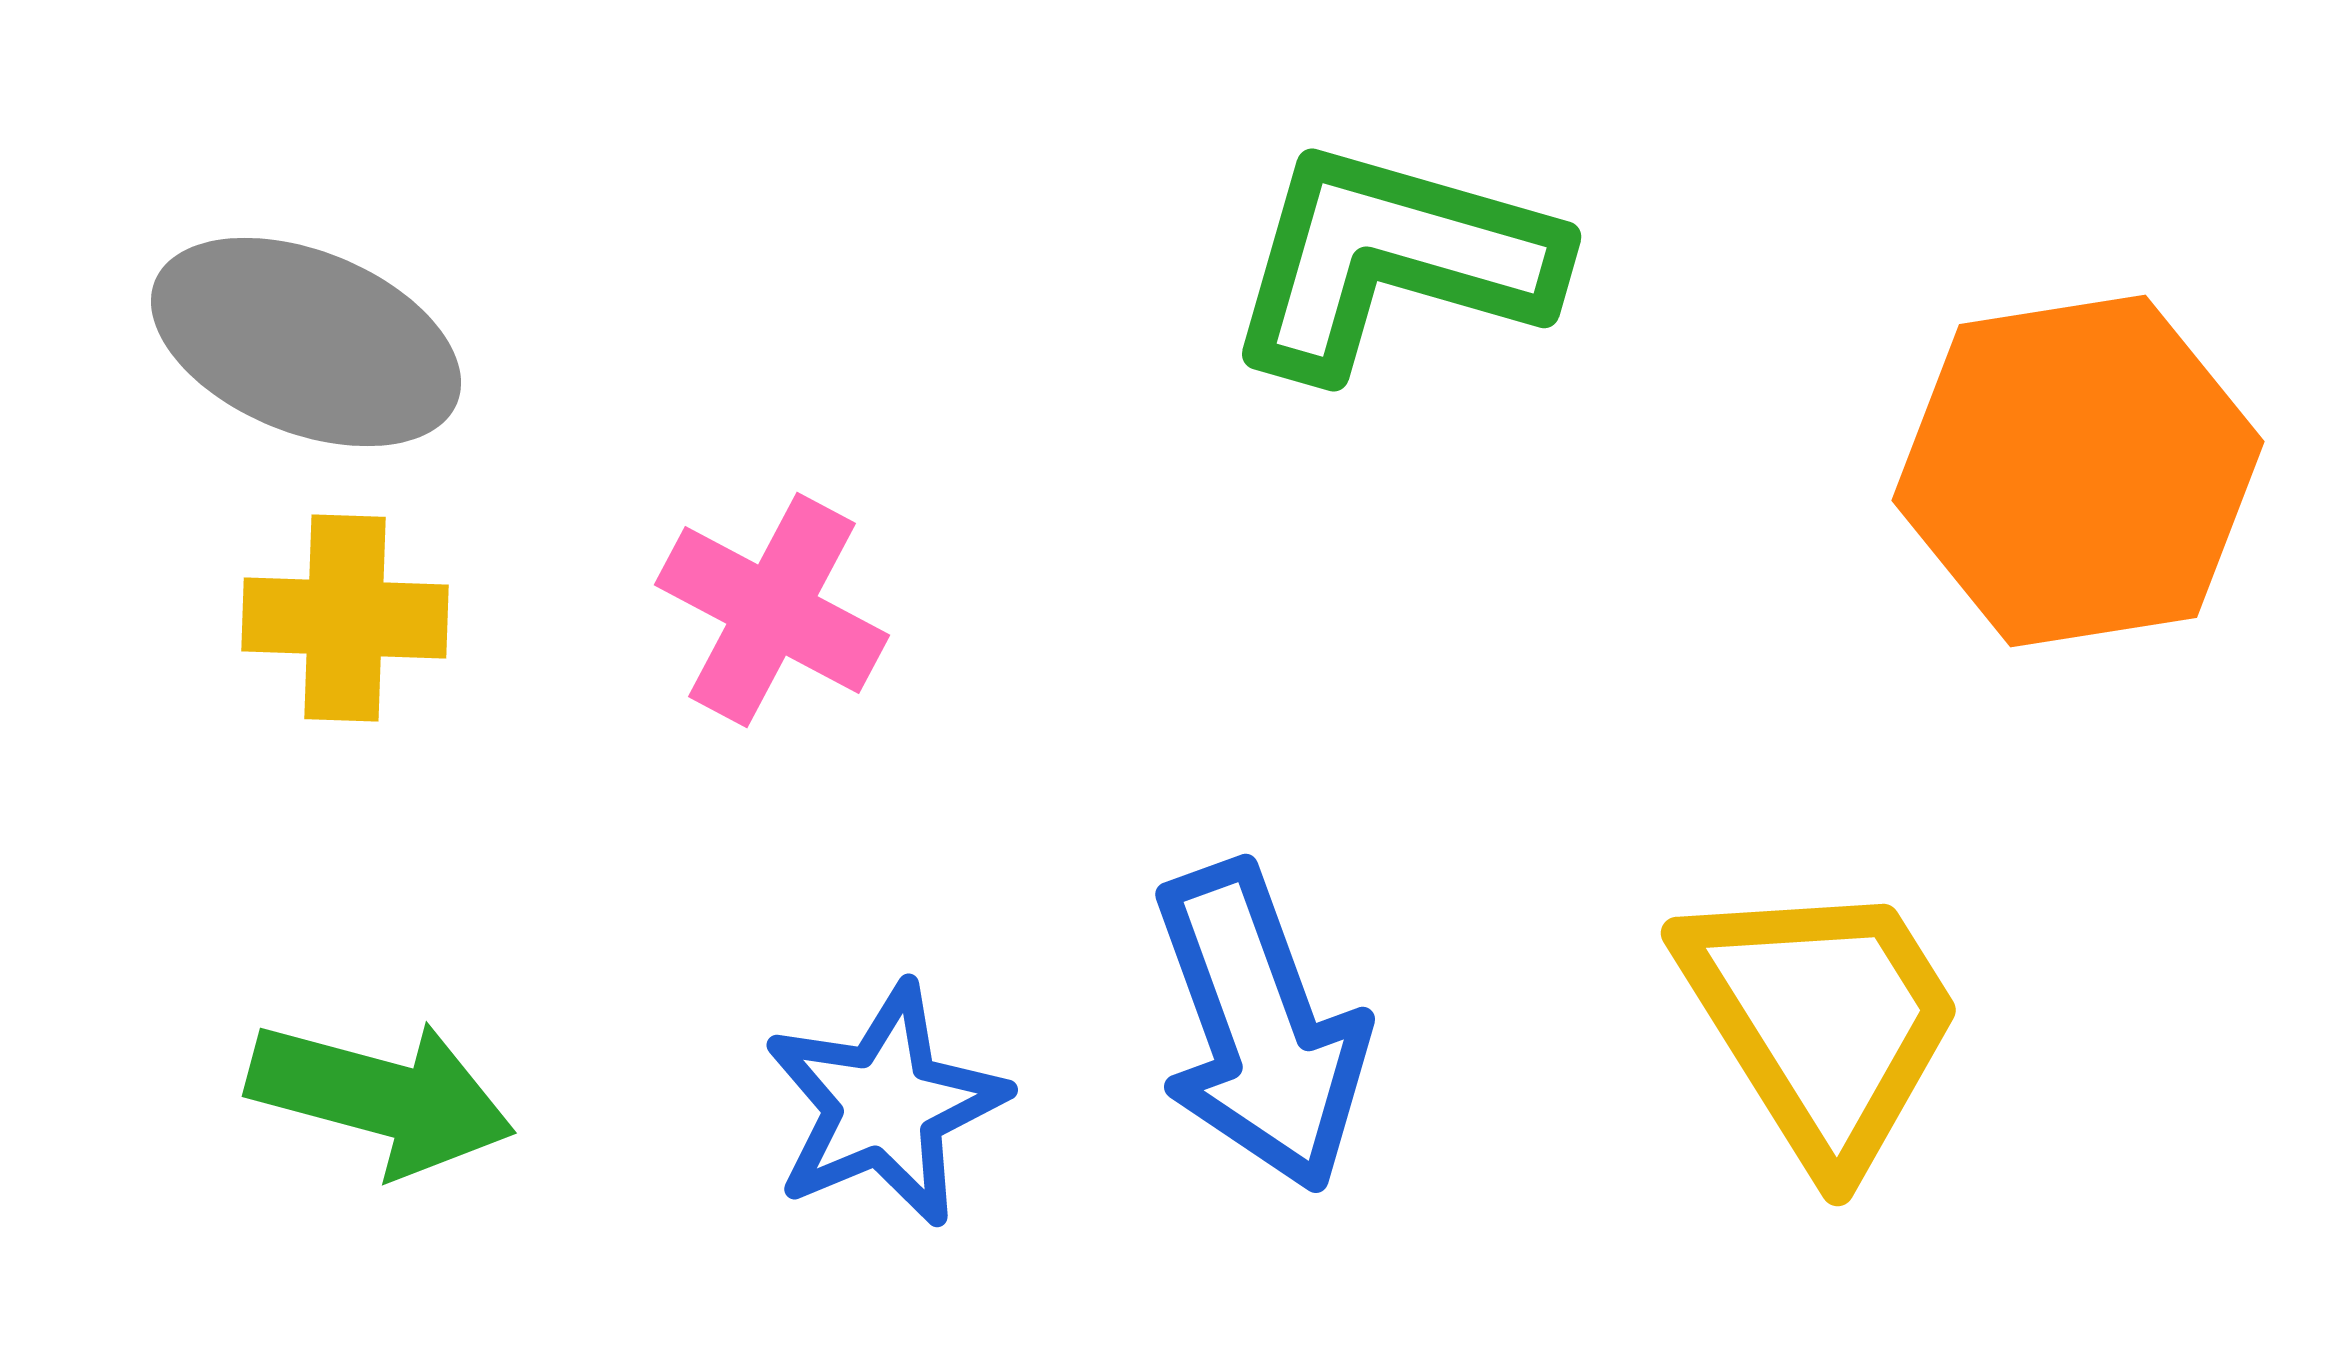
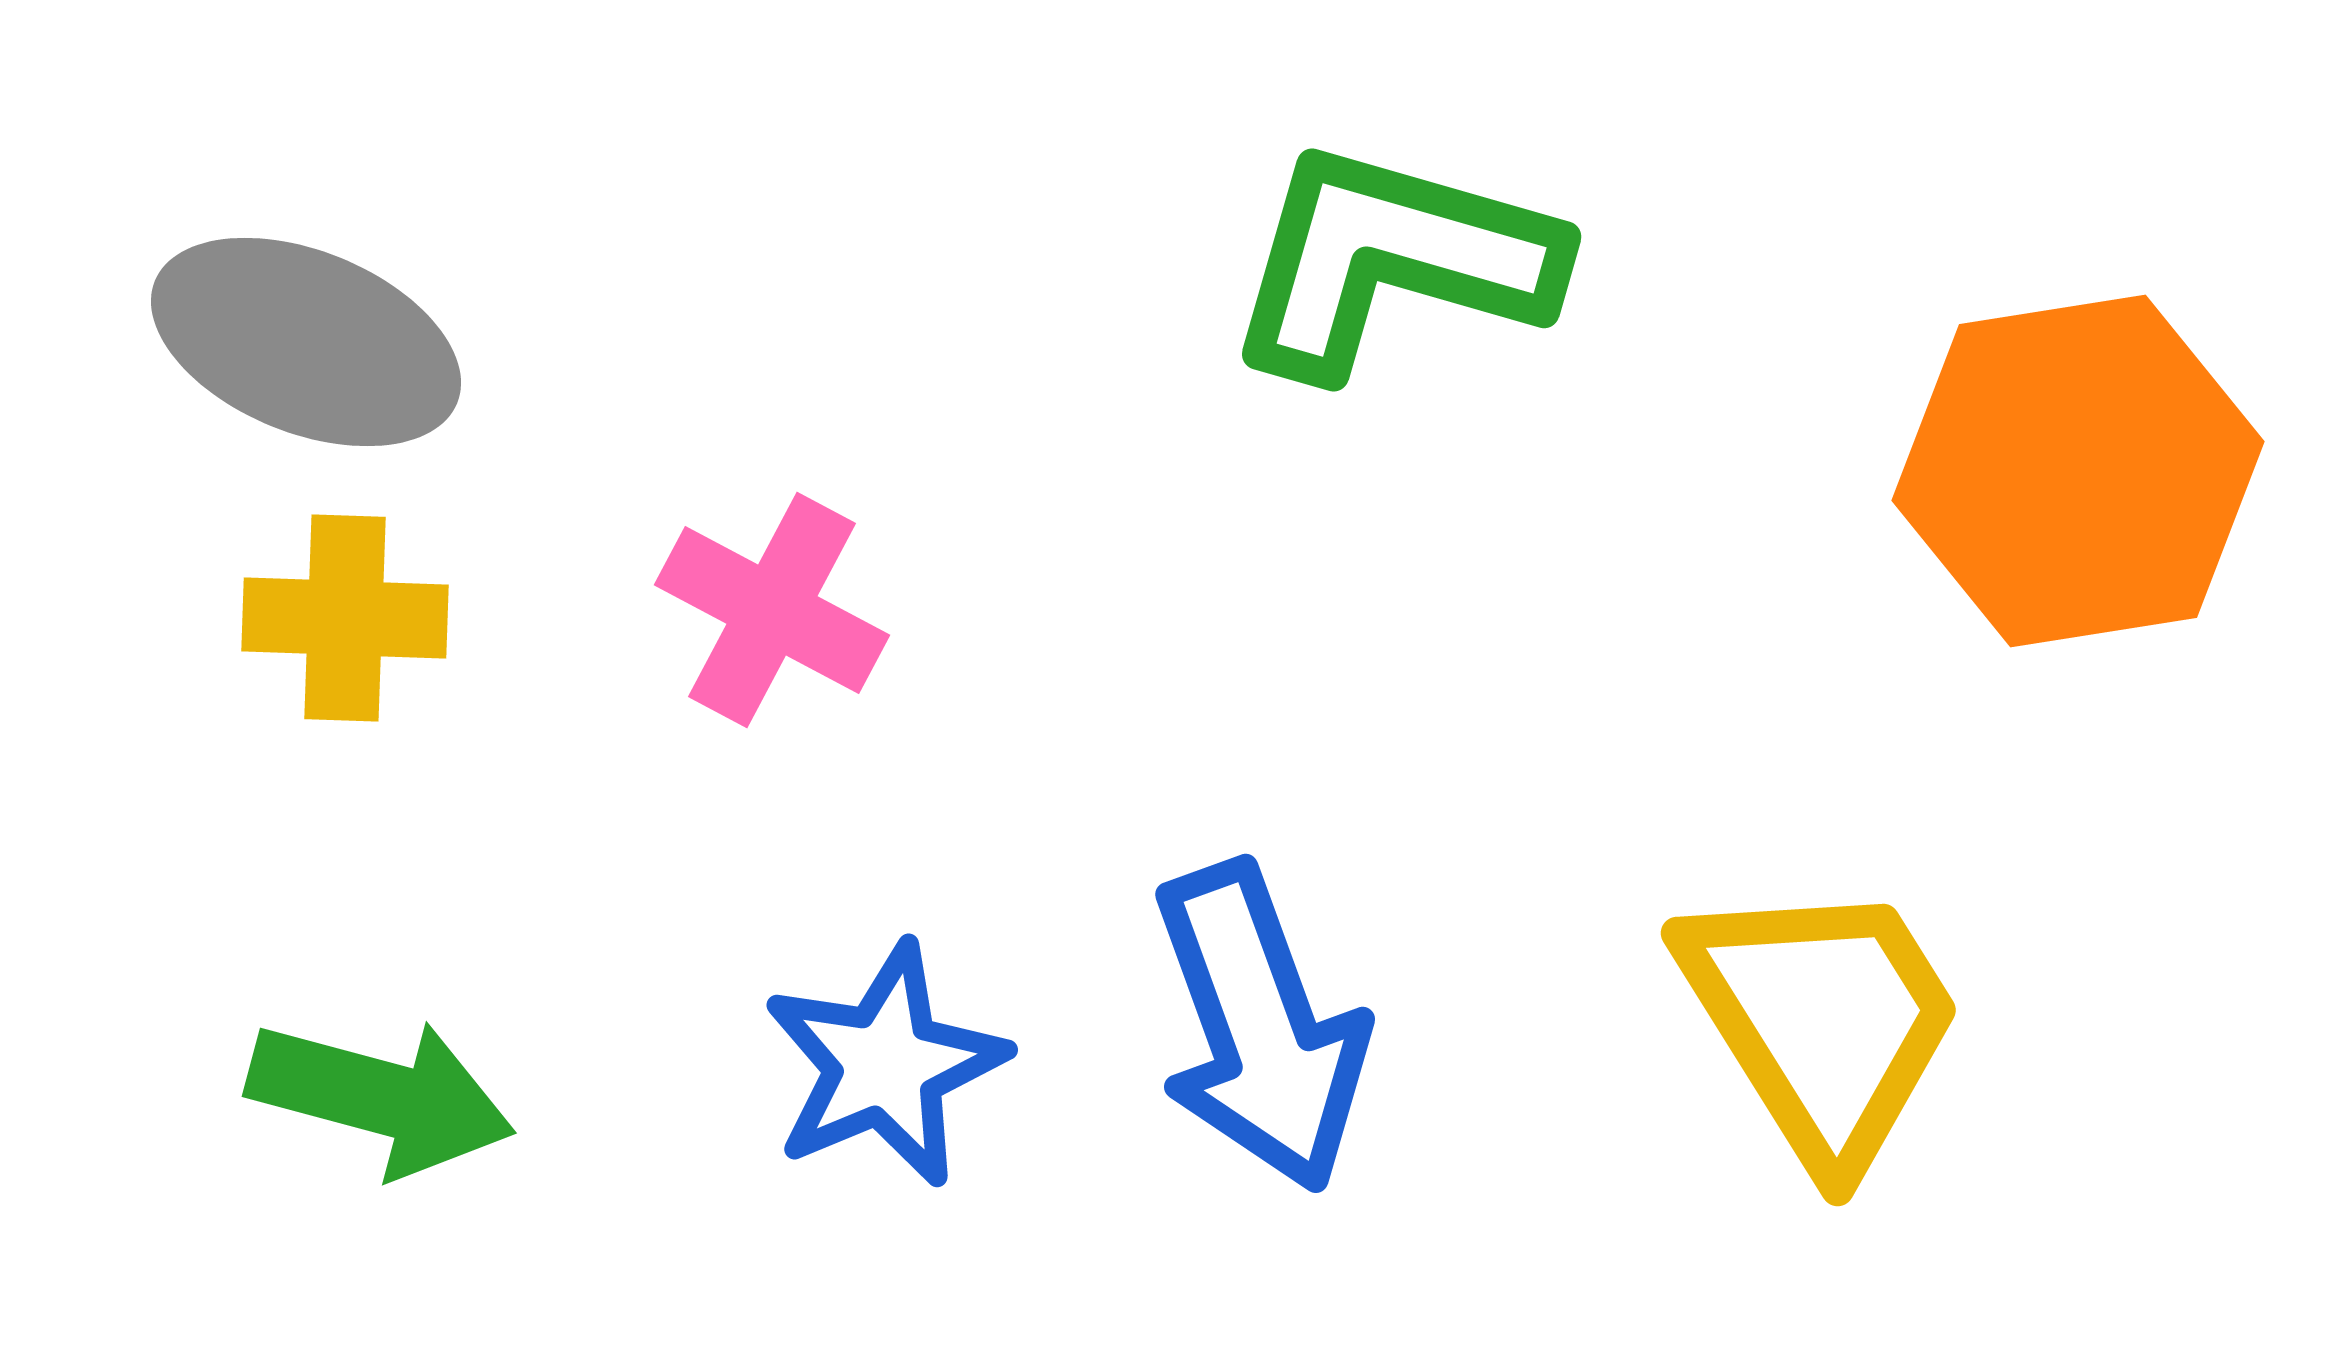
blue star: moved 40 px up
